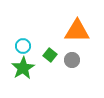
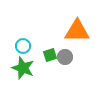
green square: rotated 32 degrees clockwise
gray circle: moved 7 px left, 3 px up
green star: rotated 20 degrees counterclockwise
